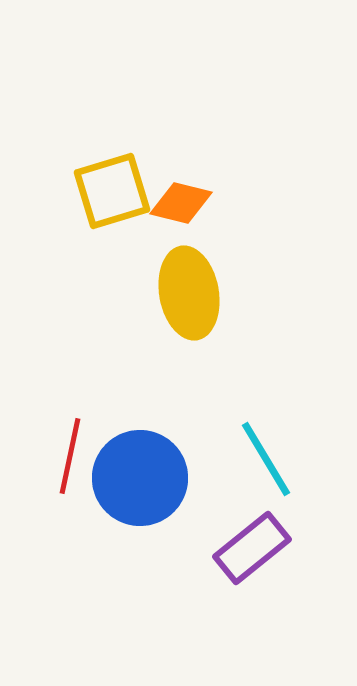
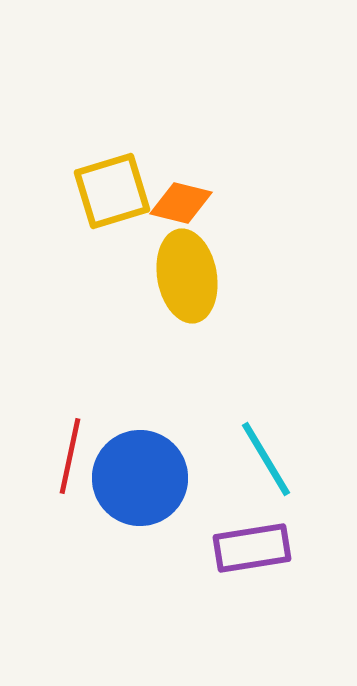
yellow ellipse: moved 2 px left, 17 px up
purple rectangle: rotated 30 degrees clockwise
